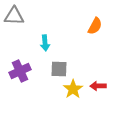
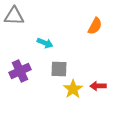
cyan arrow: rotated 63 degrees counterclockwise
